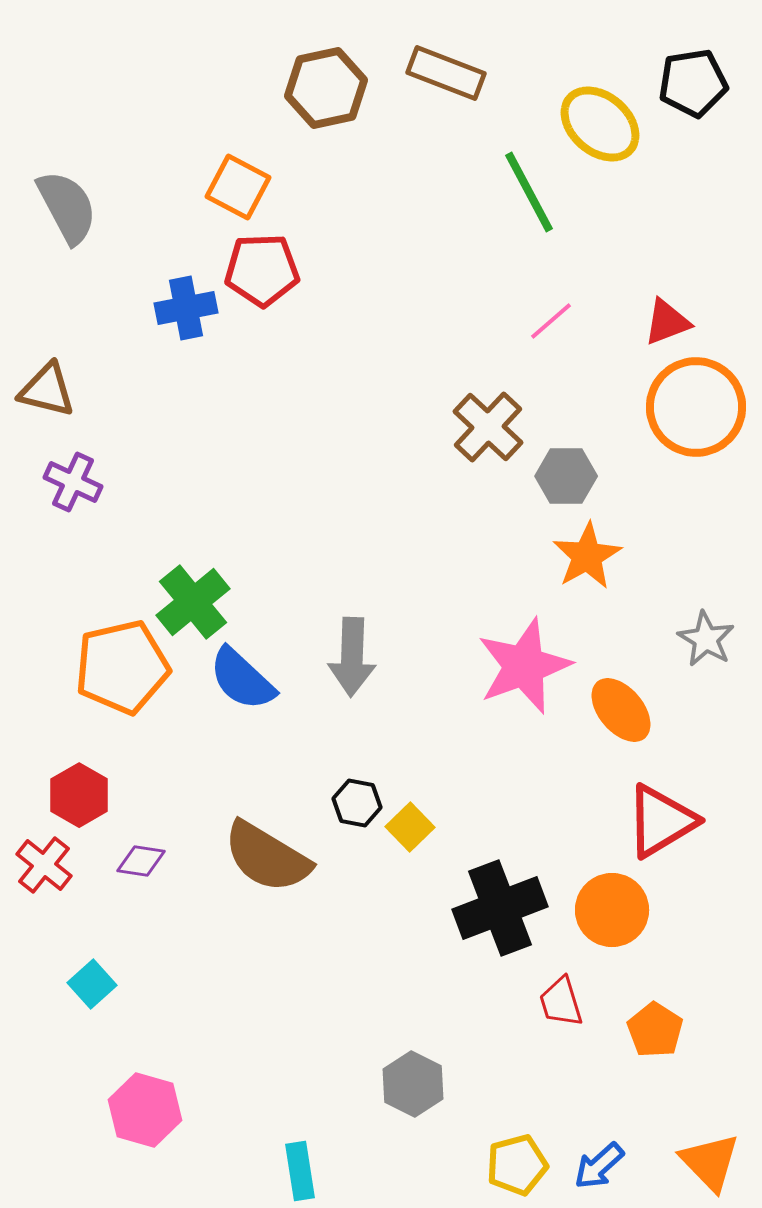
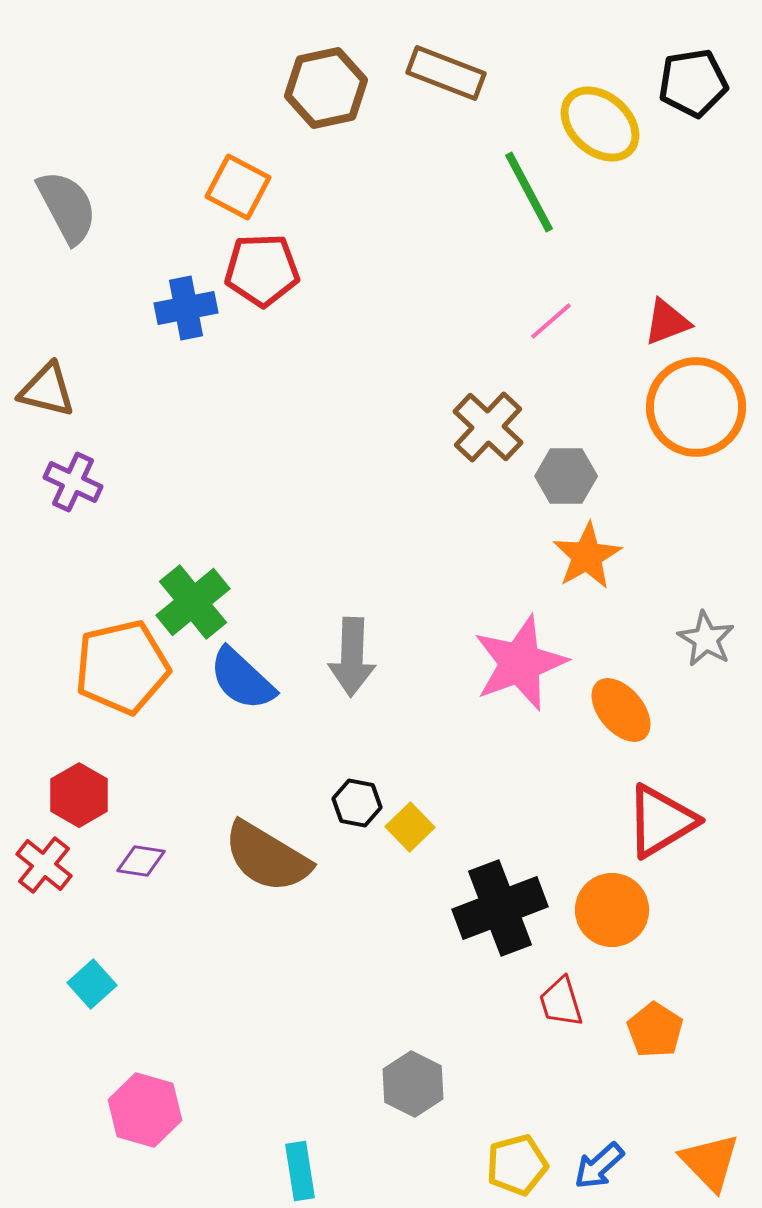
pink star at (524, 666): moved 4 px left, 3 px up
